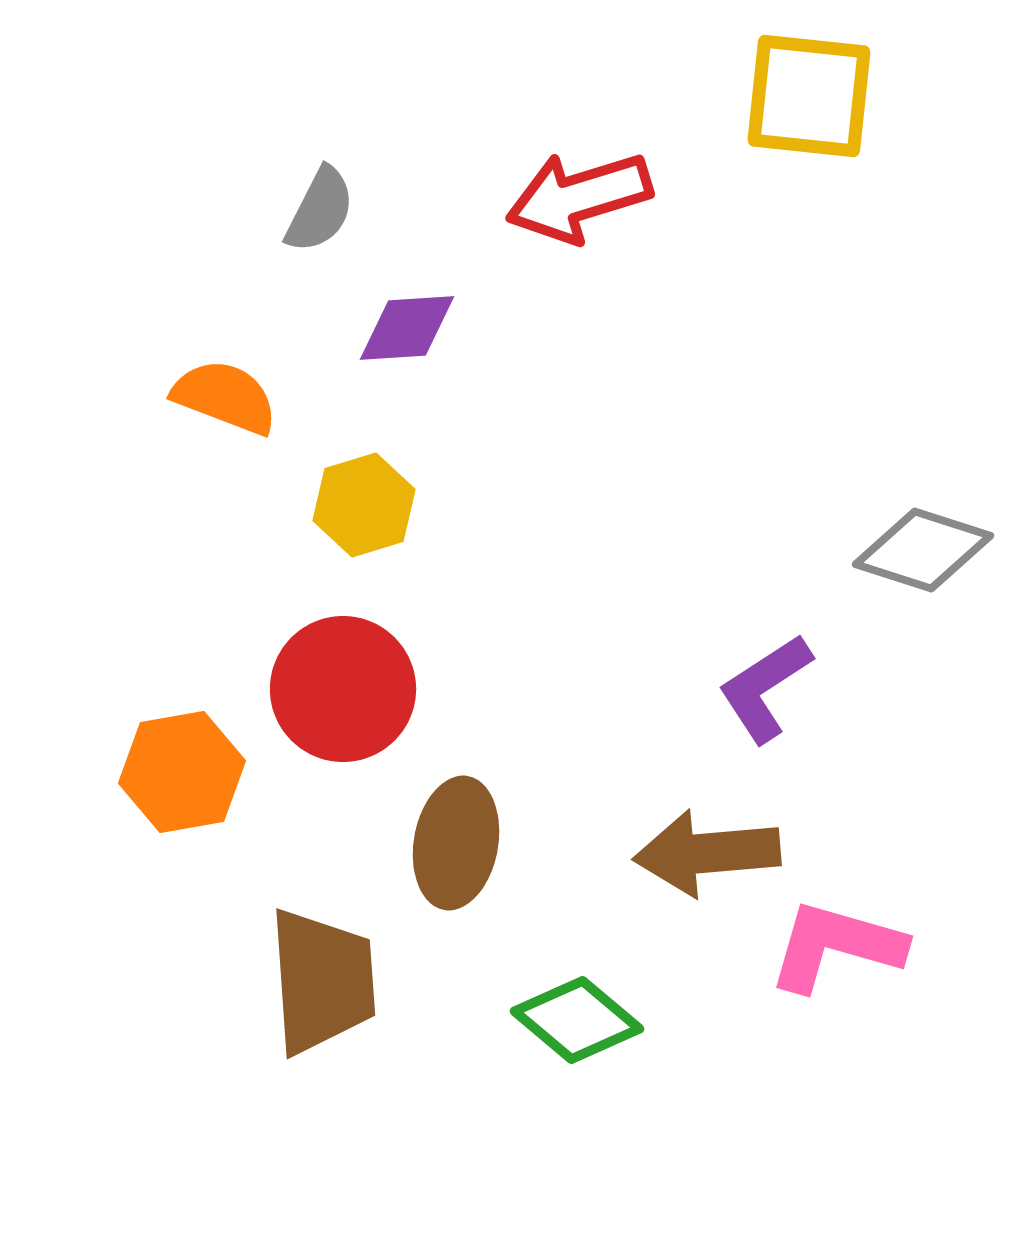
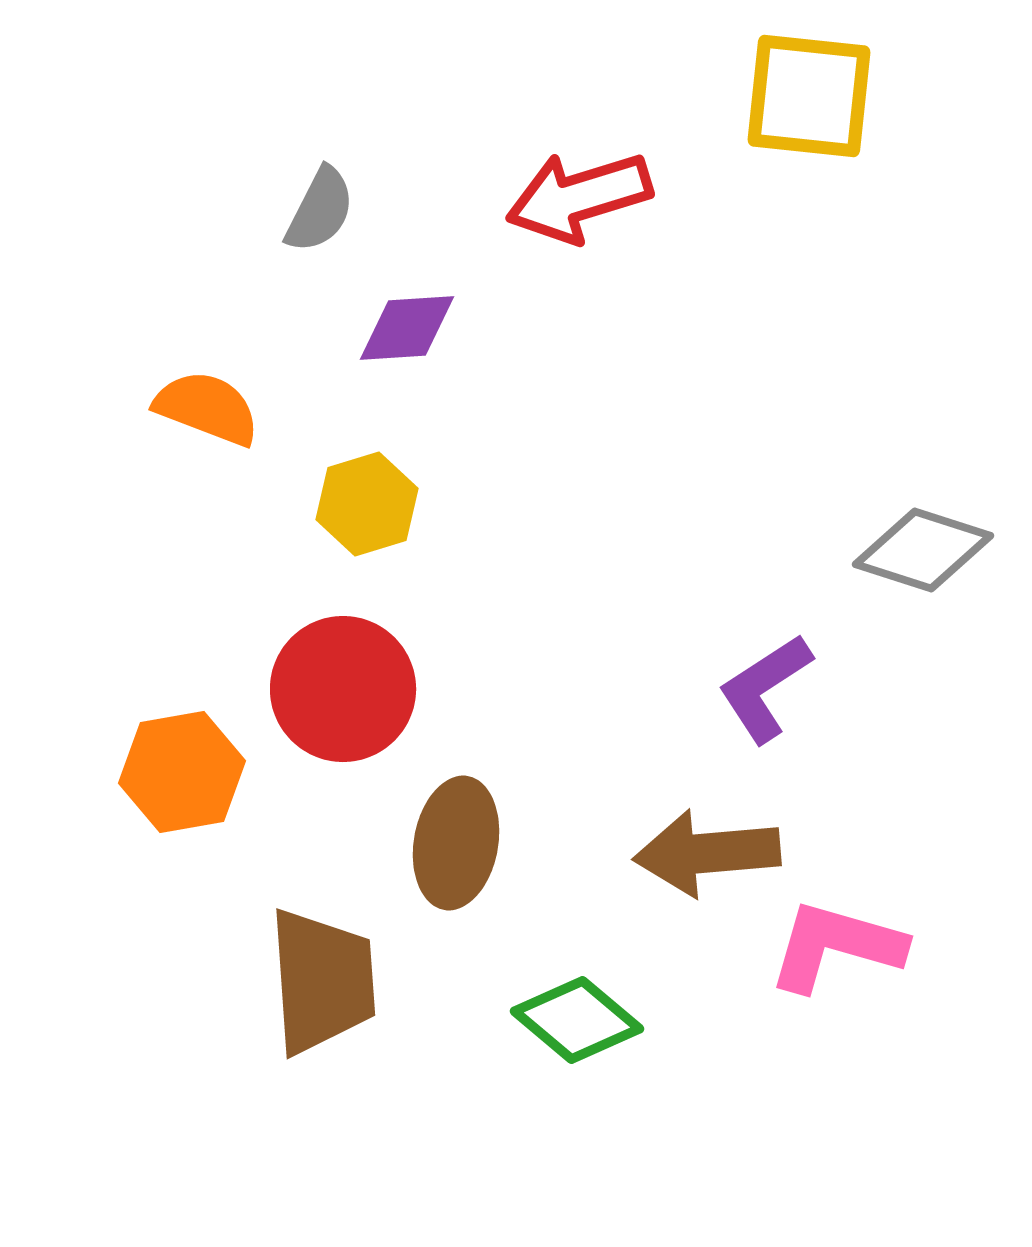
orange semicircle: moved 18 px left, 11 px down
yellow hexagon: moved 3 px right, 1 px up
